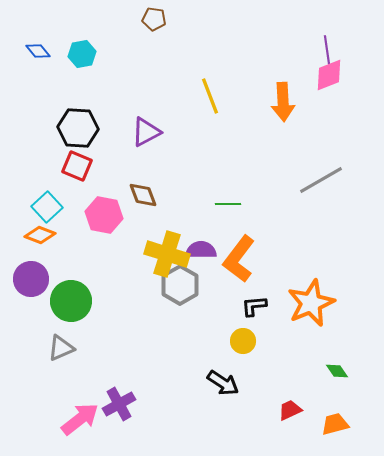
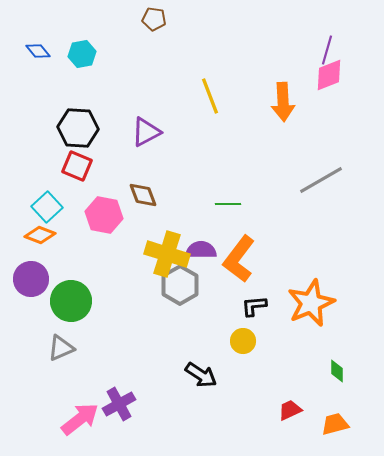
purple line: rotated 24 degrees clockwise
green diamond: rotated 35 degrees clockwise
black arrow: moved 22 px left, 8 px up
